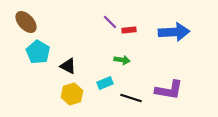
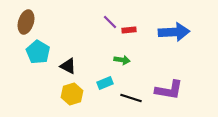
brown ellipse: rotated 60 degrees clockwise
